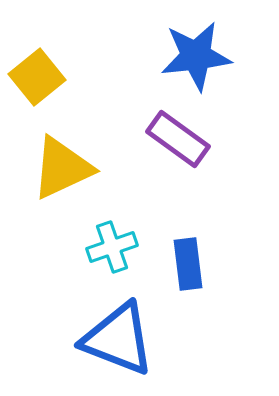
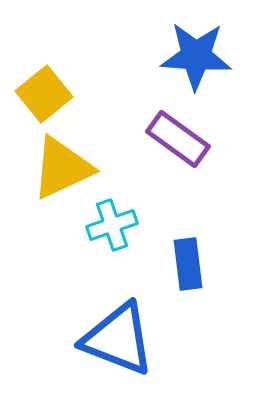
blue star: rotated 10 degrees clockwise
yellow square: moved 7 px right, 17 px down
cyan cross: moved 22 px up
